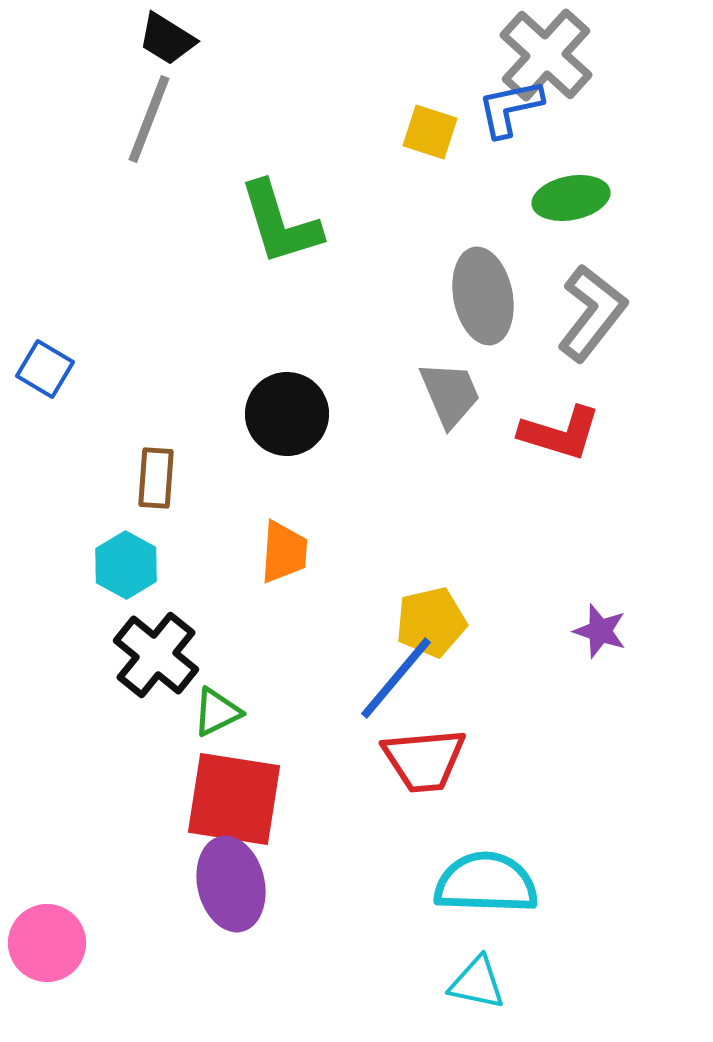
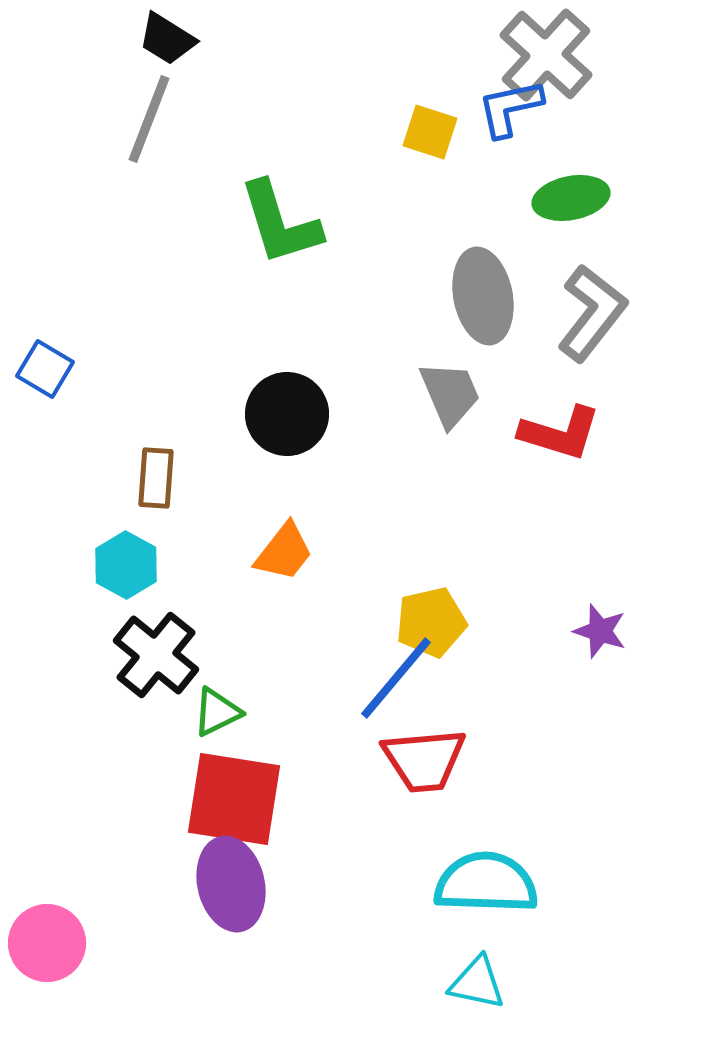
orange trapezoid: rotated 34 degrees clockwise
